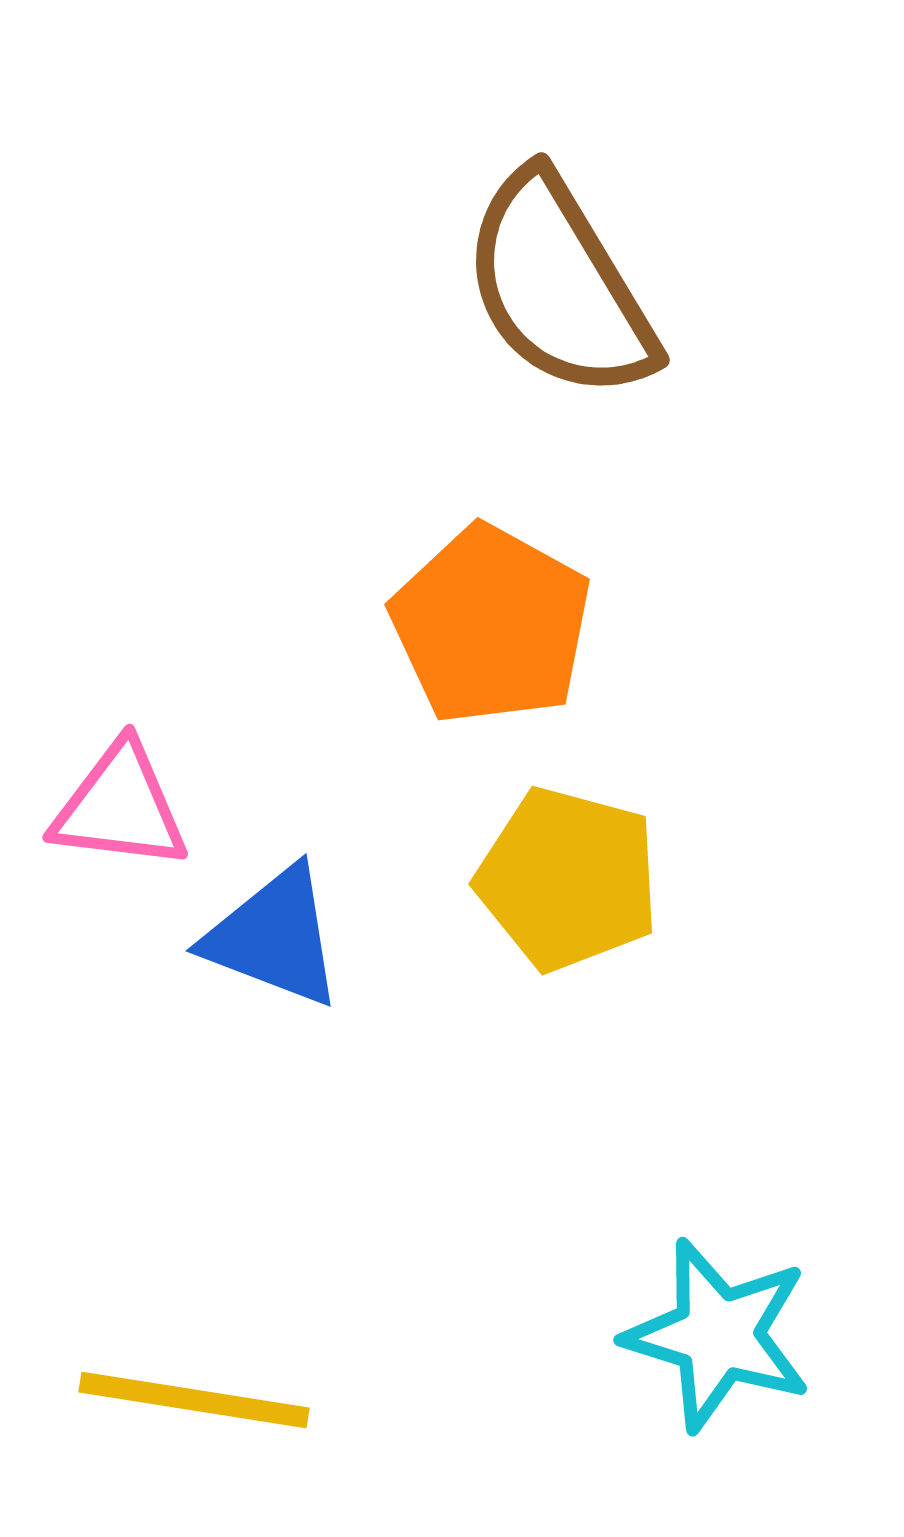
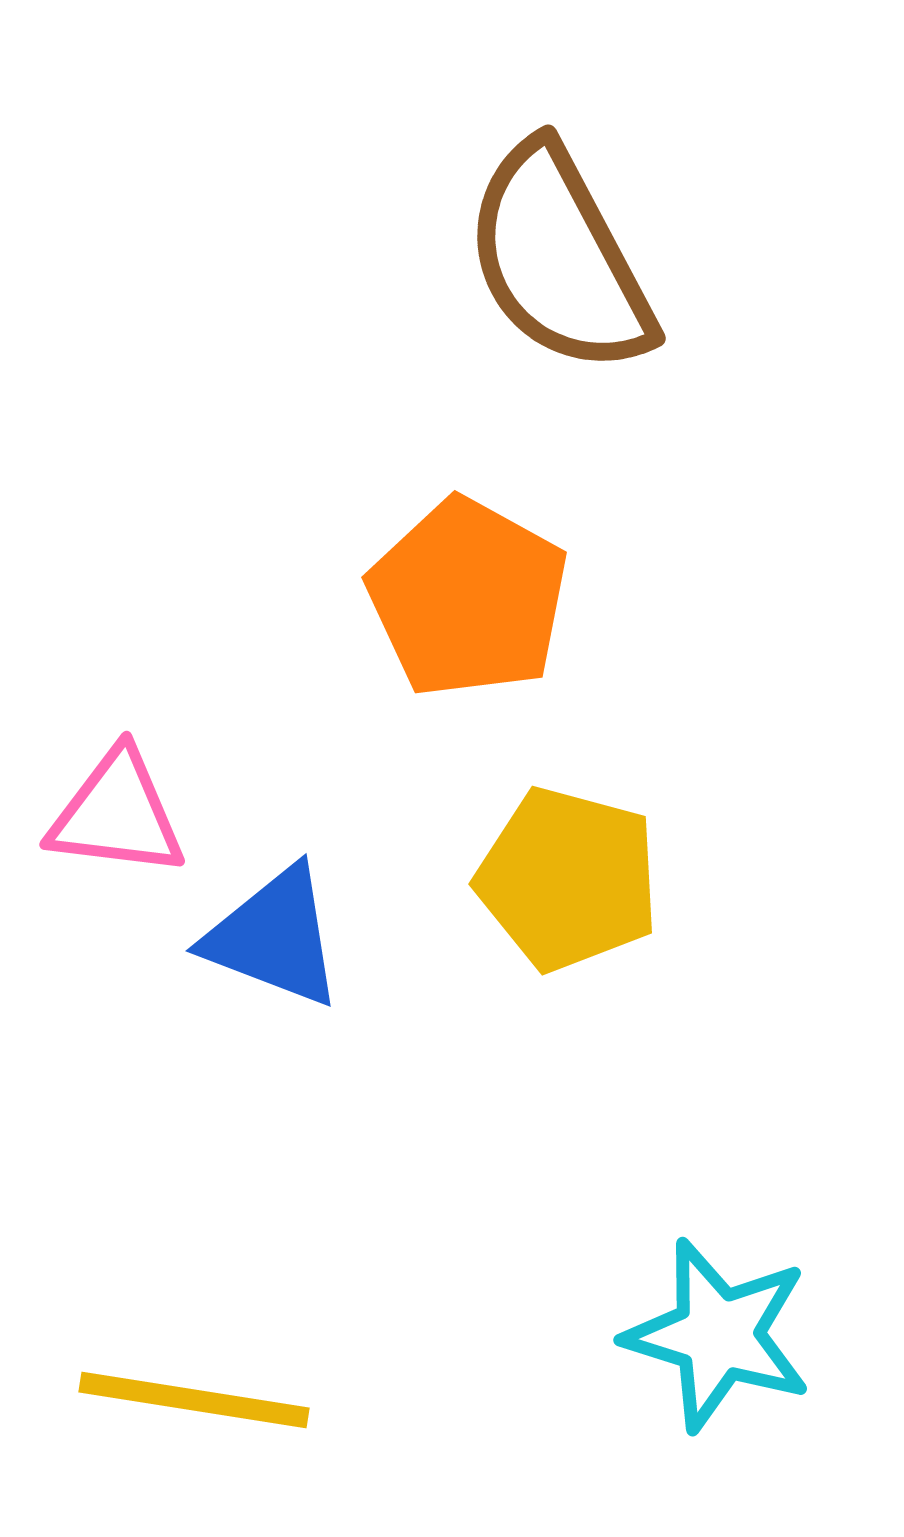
brown semicircle: moved 27 px up; rotated 3 degrees clockwise
orange pentagon: moved 23 px left, 27 px up
pink triangle: moved 3 px left, 7 px down
